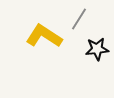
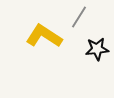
gray line: moved 2 px up
